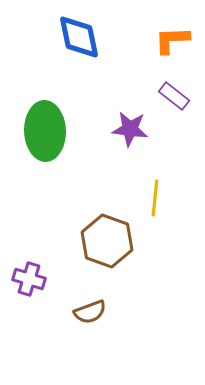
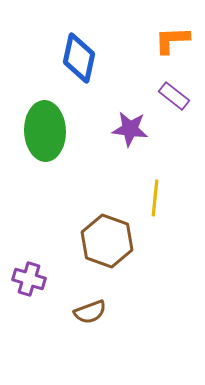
blue diamond: moved 21 px down; rotated 24 degrees clockwise
